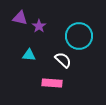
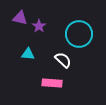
cyan circle: moved 2 px up
cyan triangle: moved 1 px left, 1 px up
